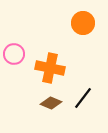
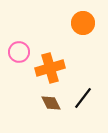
pink circle: moved 5 px right, 2 px up
orange cross: rotated 28 degrees counterclockwise
brown diamond: rotated 40 degrees clockwise
